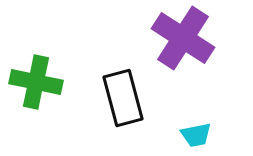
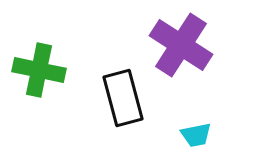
purple cross: moved 2 px left, 7 px down
green cross: moved 3 px right, 12 px up
